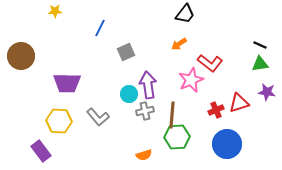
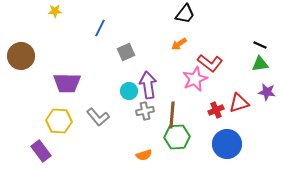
pink star: moved 4 px right, 1 px up
cyan circle: moved 3 px up
